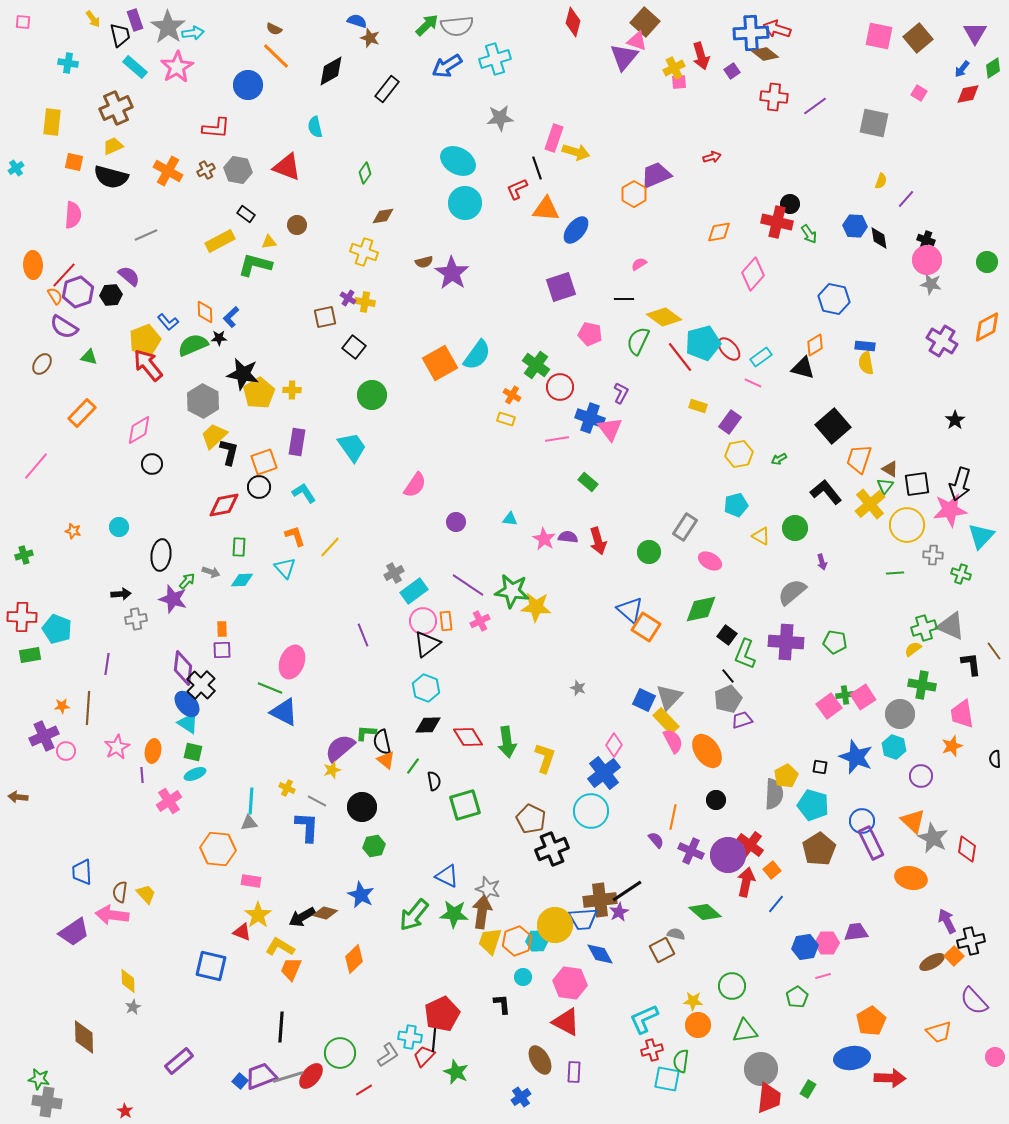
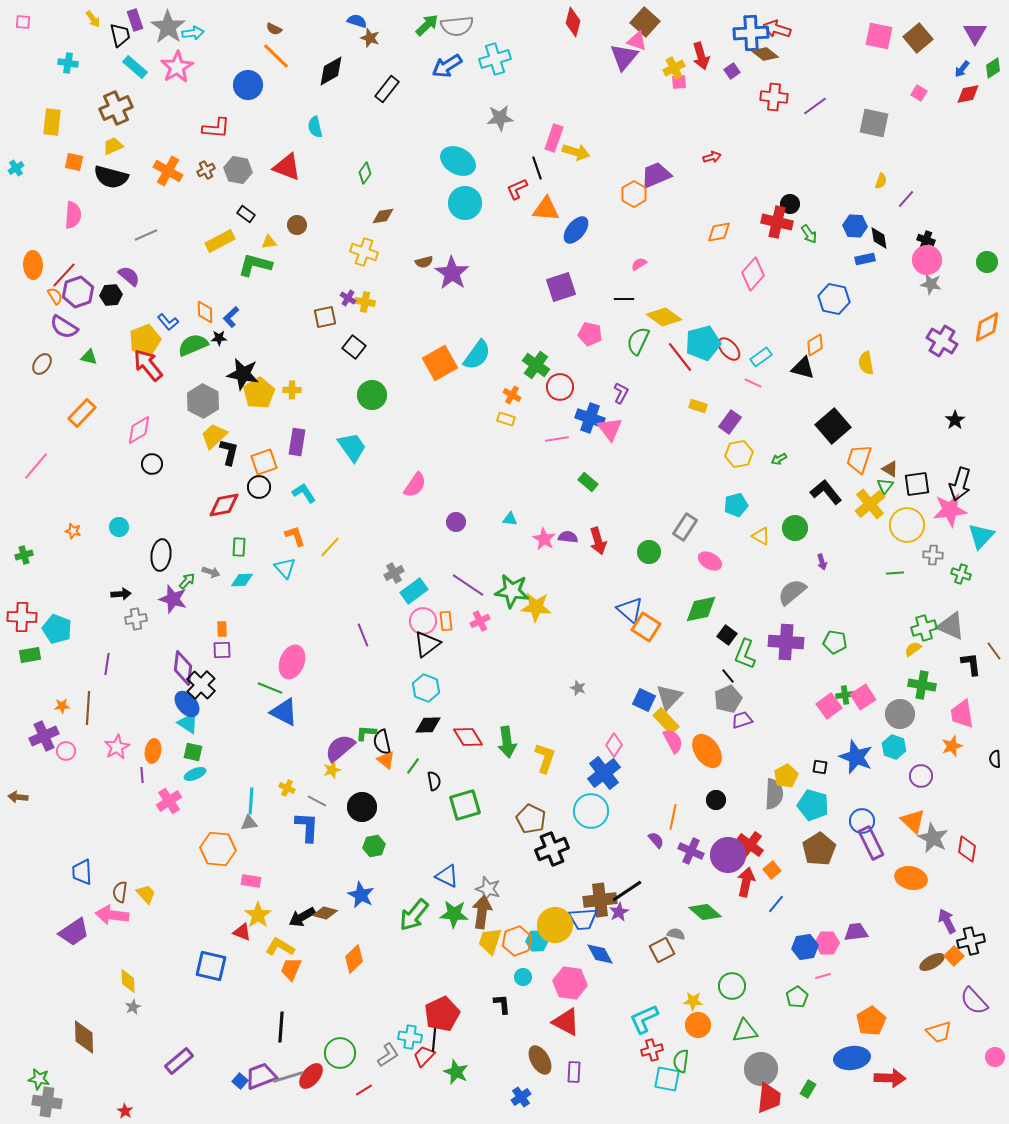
blue rectangle at (865, 346): moved 87 px up; rotated 18 degrees counterclockwise
